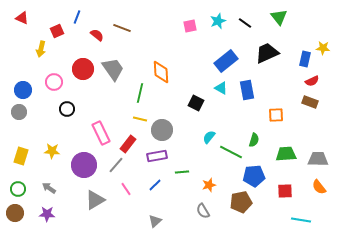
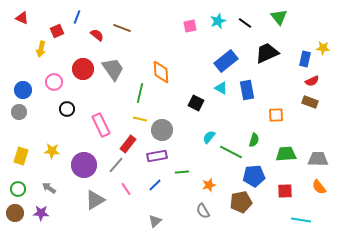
pink rectangle at (101, 133): moved 8 px up
purple star at (47, 214): moved 6 px left, 1 px up
